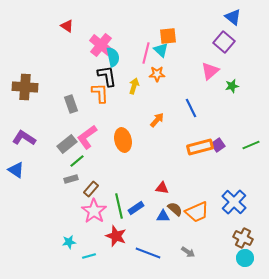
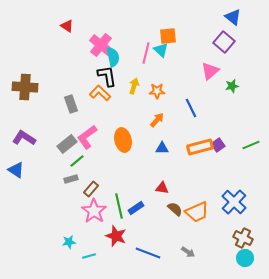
orange star at (157, 74): moved 17 px down
orange L-shape at (100, 93): rotated 45 degrees counterclockwise
blue triangle at (163, 216): moved 1 px left, 68 px up
